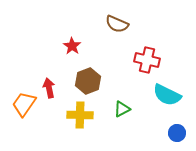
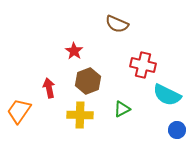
red star: moved 2 px right, 5 px down
red cross: moved 4 px left, 5 px down
orange trapezoid: moved 5 px left, 7 px down
blue circle: moved 3 px up
